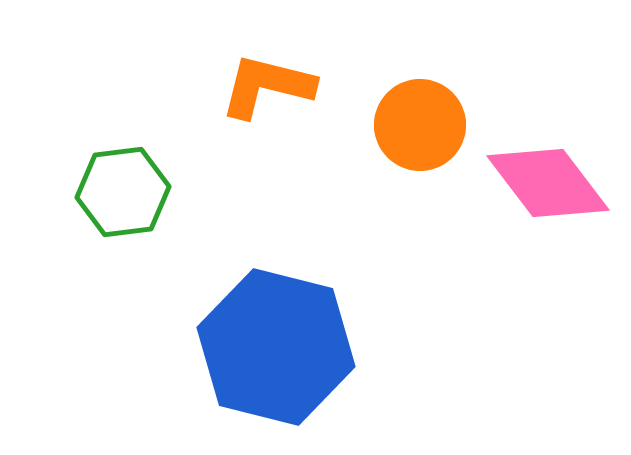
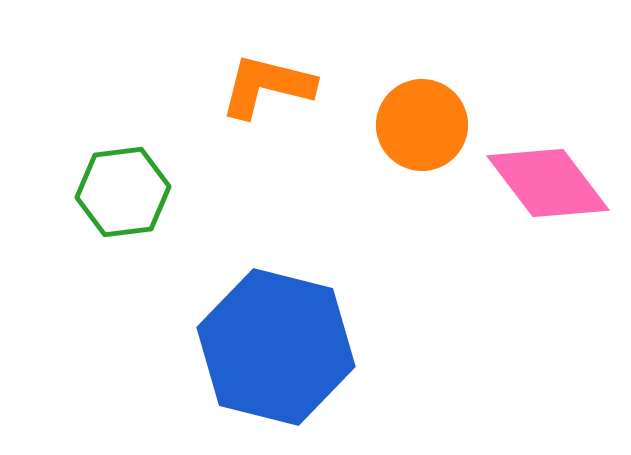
orange circle: moved 2 px right
